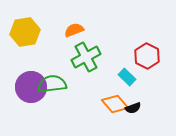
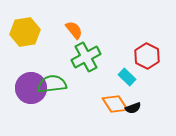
orange semicircle: rotated 72 degrees clockwise
purple circle: moved 1 px down
orange diamond: rotated 8 degrees clockwise
